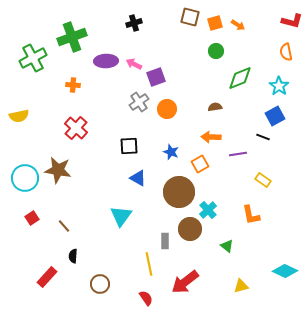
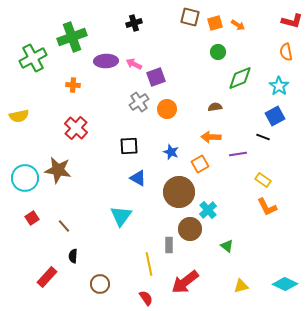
green circle at (216, 51): moved 2 px right, 1 px down
orange L-shape at (251, 215): moved 16 px right, 8 px up; rotated 15 degrees counterclockwise
gray rectangle at (165, 241): moved 4 px right, 4 px down
cyan diamond at (285, 271): moved 13 px down
